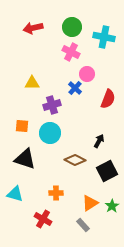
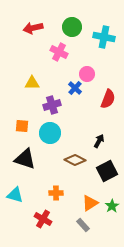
pink cross: moved 12 px left
cyan triangle: moved 1 px down
